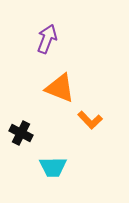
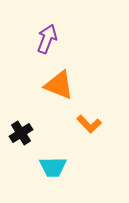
orange triangle: moved 1 px left, 3 px up
orange L-shape: moved 1 px left, 4 px down
black cross: rotated 30 degrees clockwise
